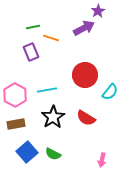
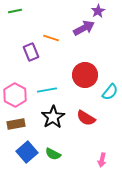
green line: moved 18 px left, 16 px up
